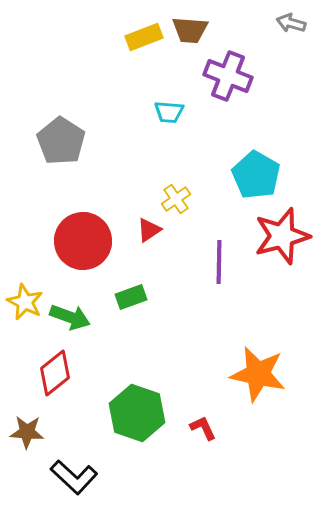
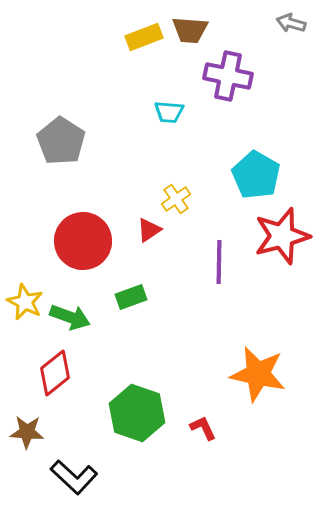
purple cross: rotated 9 degrees counterclockwise
